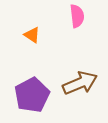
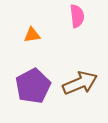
orange triangle: rotated 42 degrees counterclockwise
purple pentagon: moved 1 px right, 9 px up
